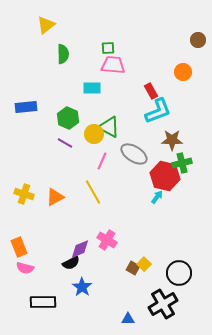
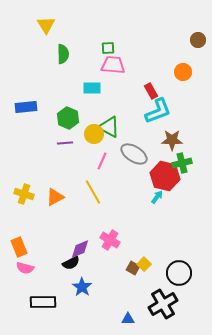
yellow triangle: rotated 24 degrees counterclockwise
purple line: rotated 35 degrees counterclockwise
pink cross: moved 3 px right
